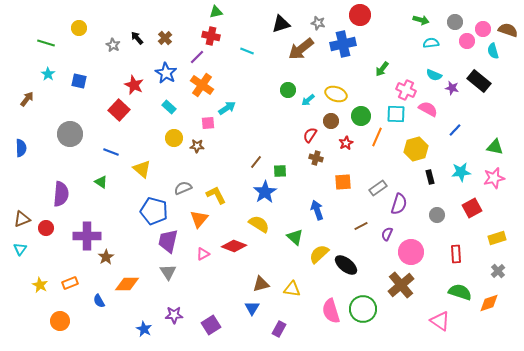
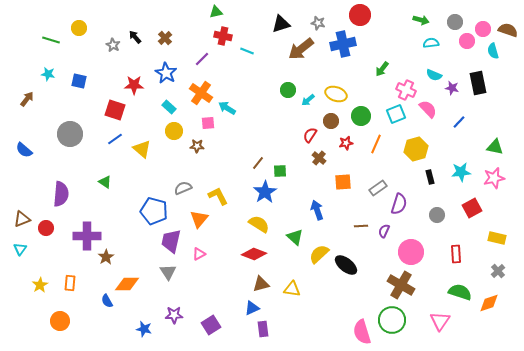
red cross at (211, 36): moved 12 px right
black arrow at (137, 38): moved 2 px left, 1 px up
green line at (46, 43): moved 5 px right, 3 px up
purple line at (197, 57): moved 5 px right, 2 px down
cyan star at (48, 74): rotated 24 degrees counterclockwise
black rectangle at (479, 81): moved 1 px left, 2 px down; rotated 40 degrees clockwise
red star at (134, 85): rotated 24 degrees counterclockwise
orange cross at (202, 85): moved 1 px left, 8 px down
cyan arrow at (227, 108): rotated 114 degrees counterclockwise
pink semicircle at (428, 109): rotated 18 degrees clockwise
red square at (119, 110): moved 4 px left; rotated 25 degrees counterclockwise
cyan square at (396, 114): rotated 24 degrees counterclockwise
blue line at (455, 130): moved 4 px right, 8 px up
orange line at (377, 137): moved 1 px left, 7 px down
yellow circle at (174, 138): moved 7 px up
red star at (346, 143): rotated 16 degrees clockwise
blue semicircle at (21, 148): moved 3 px right, 2 px down; rotated 132 degrees clockwise
blue line at (111, 152): moved 4 px right, 13 px up; rotated 56 degrees counterclockwise
brown cross at (316, 158): moved 3 px right; rotated 24 degrees clockwise
brown line at (256, 162): moved 2 px right, 1 px down
yellow triangle at (142, 169): moved 20 px up
green triangle at (101, 182): moved 4 px right
yellow L-shape at (216, 195): moved 2 px right, 1 px down
brown line at (361, 226): rotated 24 degrees clockwise
purple semicircle at (387, 234): moved 3 px left, 3 px up
yellow rectangle at (497, 238): rotated 30 degrees clockwise
purple trapezoid at (168, 241): moved 3 px right
red diamond at (234, 246): moved 20 px right, 8 px down
pink triangle at (203, 254): moved 4 px left
orange rectangle at (70, 283): rotated 63 degrees counterclockwise
yellow star at (40, 285): rotated 14 degrees clockwise
brown cross at (401, 285): rotated 20 degrees counterclockwise
blue semicircle at (99, 301): moved 8 px right
blue triangle at (252, 308): rotated 35 degrees clockwise
green circle at (363, 309): moved 29 px right, 11 px down
pink semicircle at (331, 311): moved 31 px right, 21 px down
pink triangle at (440, 321): rotated 30 degrees clockwise
blue star at (144, 329): rotated 14 degrees counterclockwise
purple rectangle at (279, 329): moved 16 px left; rotated 35 degrees counterclockwise
